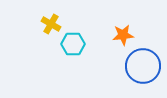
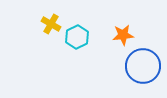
cyan hexagon: moved 4 px right, 7 px up; rotated 25 degrees counterclockwise
